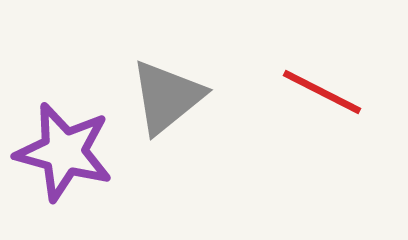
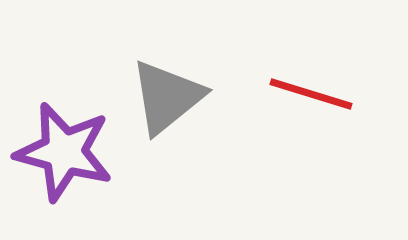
red line: moved 11 px left, 2 px down; rotated 10 degrees counterclockwise
